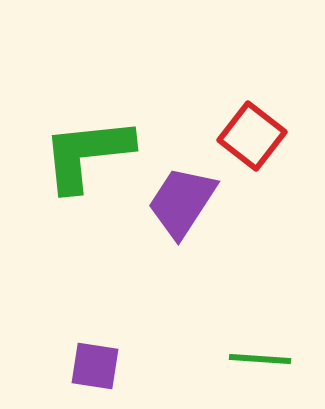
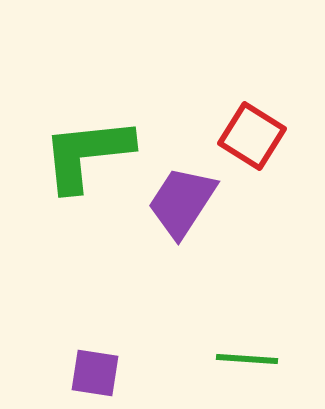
red square: rotated 6 degrees counterclockwise
green line: moved 13 px left
purple square: moved 7 px down
